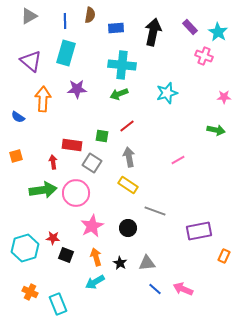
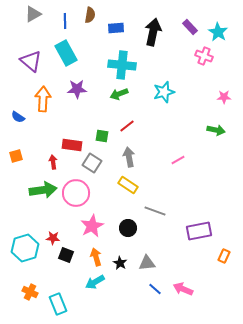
gray triangle at (29, 16): moved 4 px right, 2 px up
cyan rectangle at (66, 53): rotated 45 degrees counterclockwise
cyan star at (167, 93): moved 3 px left, 1 px up
